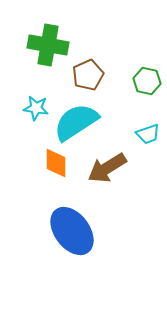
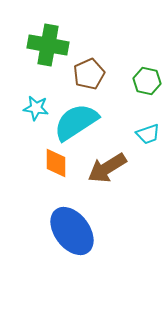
brown pentagon: moved 1 px right, 1 px up
